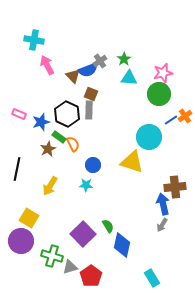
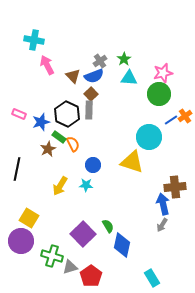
blue semicircle: moved 6 px right, 6 px down
brown square: rotated 24 degrees clockwise
yellow arrow: moved 10 px right
